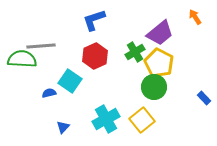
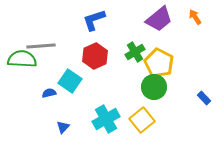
purple trapezoid: moved 1 px left, 14 px up
